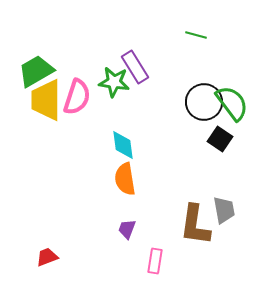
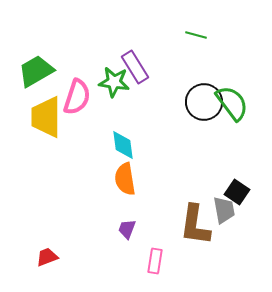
yellow trapezoid: moved 17 px down
black square: moved 17 px right, 53 px down
